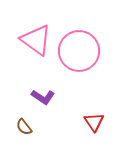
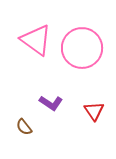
pink circle: moved 3 px right, 3 px up
purple L-shape: moved 8 px right, 6 px down
red triangle: moved 11 px up
